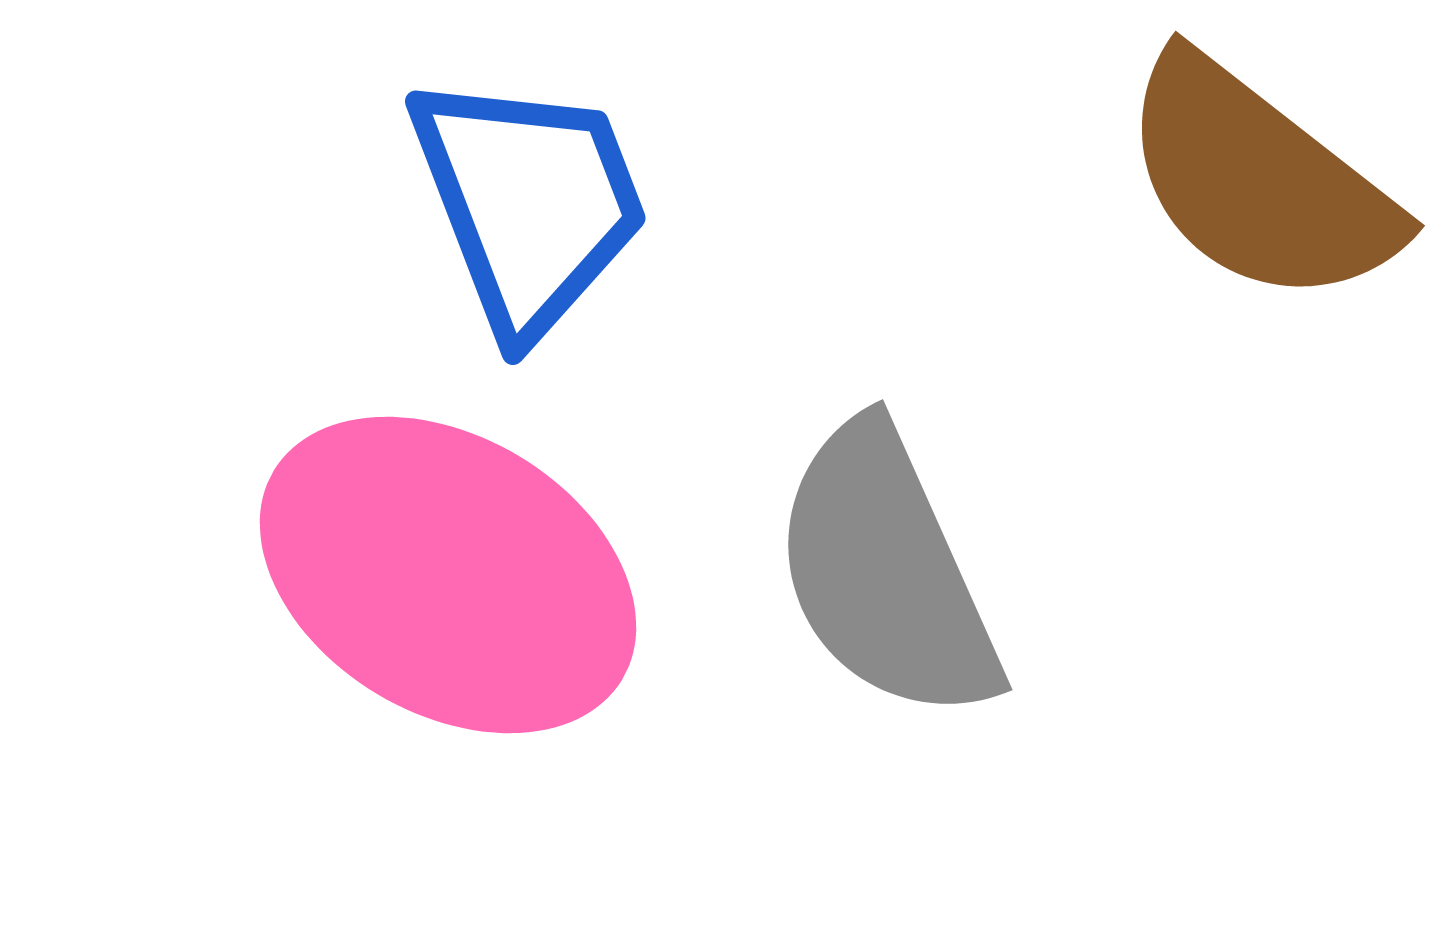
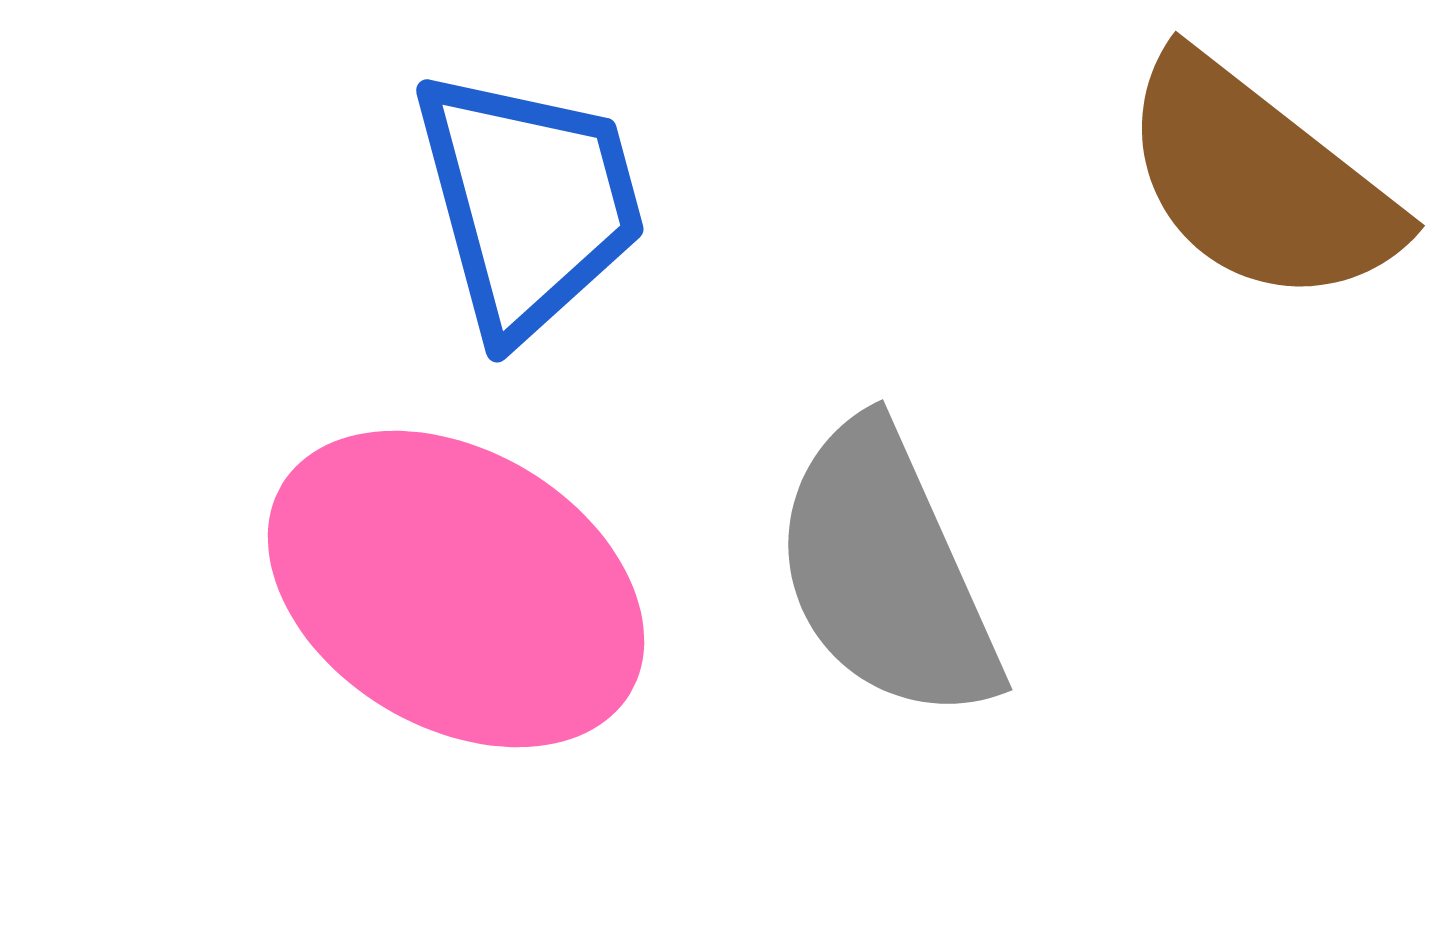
blue trapezoid: rotated 6 degrees clockwise
pink ellipse: moved 8 px right, 14 px down
